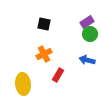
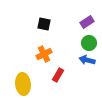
green circle: moved 1 px left, 9 px down
